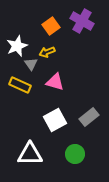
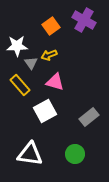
purple cross: moved 2 px right, 1 px up
white star: rotated 20 degrees clockwise
yellow arrow: moved 2 px right, 3 px down
gray triangle: moved 1 px up
yellow rectangle: rotated 25 degrees clockwise
white square: moved 10 px left, 9 px up
white triangle: rotated 8 degrees clockwise
